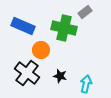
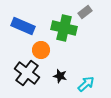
cyan arrow: rotated 36 degrees clockwise
